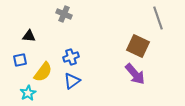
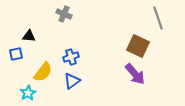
blue square: moved 4 px left, 6 px up
